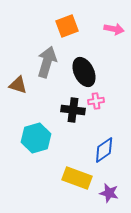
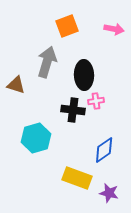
black ellipse: moved 3 px down; rotated 24 degrees clockwise
brown triangle: moved 2 px left
